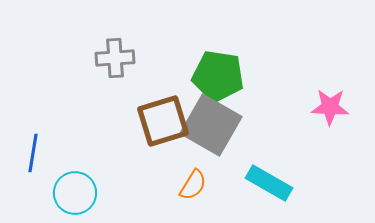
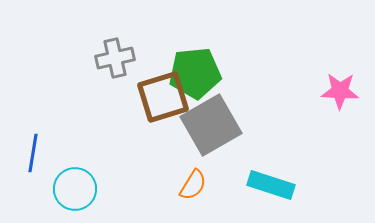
gray cross: rotated 9 degrees counterclockwise
green pentagon: moved 23 px left, 3 px up; rotated 15 degrees counterclockwise
pink star: moved 10 px right, 16 px up
brown square: moved 24 px up
gray square: rotated 30 degrees clockwise
cyan rectangle: moved 2 px right, 2 px down; rotated 12 degrees counterclockwise
cyan circle: moved 4 px up
